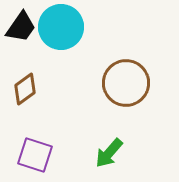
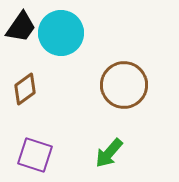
cyan circle: moved 6 px down
brown circle: moved 2 px left, 2 px down
